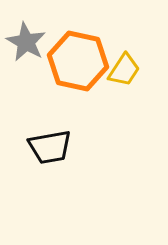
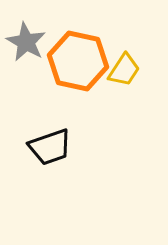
black trapezoid: rotated 9 degrees counterclockwise
